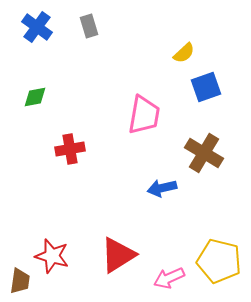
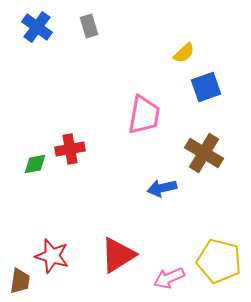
green diamond: moved 67 px down
